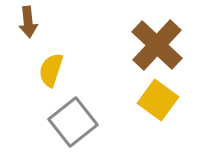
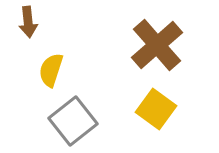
brown cross: rotated 6 degrees clockwise
yellow square: moved 2 px left, 9 px down
gray square: moved 1 px up
